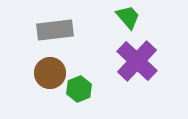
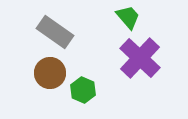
gray rectangle: moved 2 px down; rotated 42 degrees clockwise
purple cross: moved 3 px right, 3 px up
green hexagon: moved 4 px right, 1 px down; rotated 15 degrees counterclockwise
